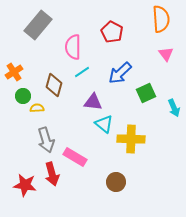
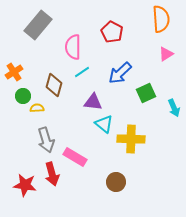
pink triangle: rotated 35 degrees clockwise
